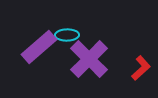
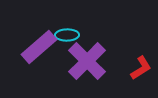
purple cross: moved 2 px left, 2 px down
red L-shape: rotated 10 degrees clockwise
